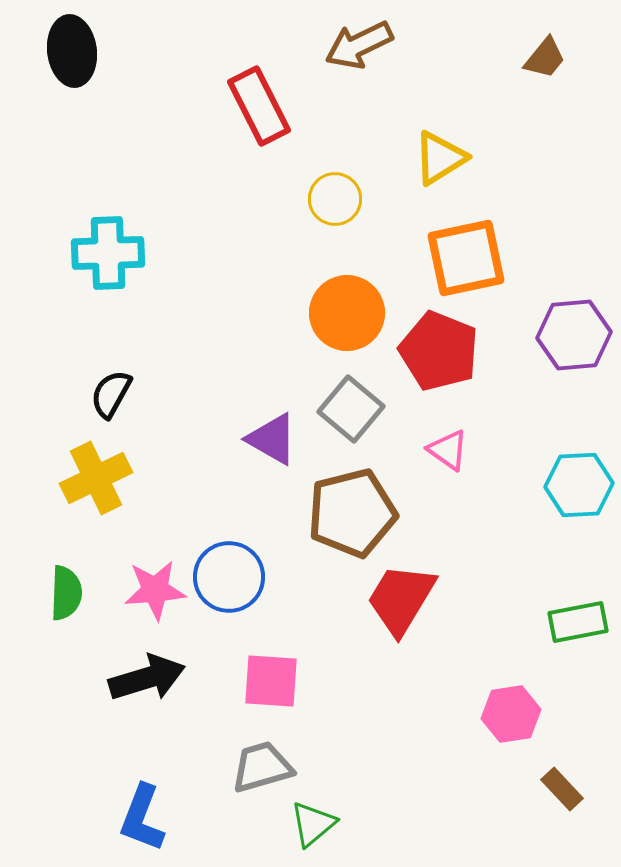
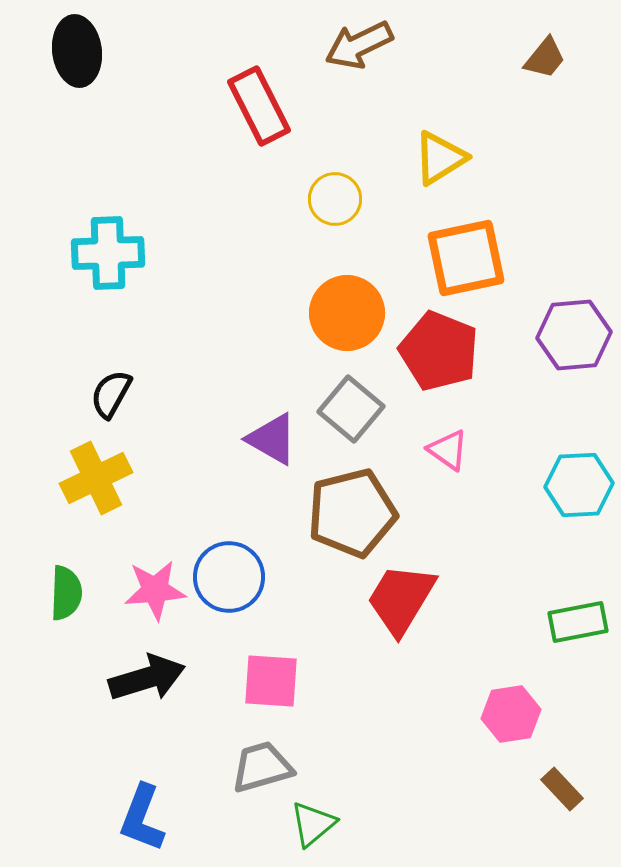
black ellipse: moved 5 px right
